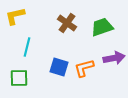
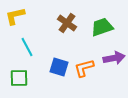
cyan line: rotated 42 degrees counterclockwise
